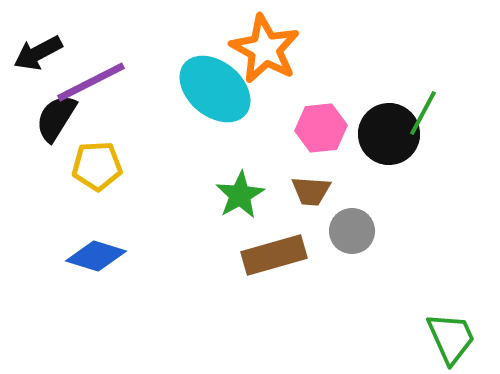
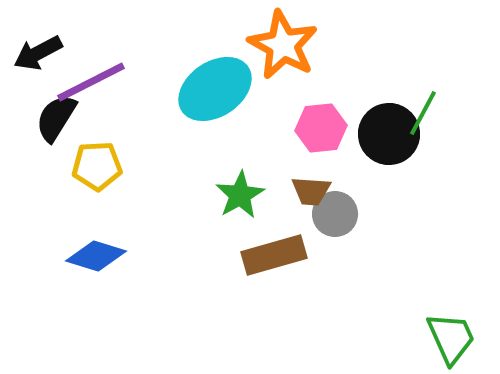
orange star: moved 18 px right, 4 px up
cyan ellipse: rotated 74 degrees counterclockwise
gray circle: moved 17 px left, 17 px up
